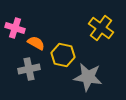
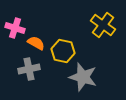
yellow cross: moved 2 px right, 3 px up
yellow hexagon: moved 4 px up
gray star: moved 5 px left; rotated 8 degrees clockwise
